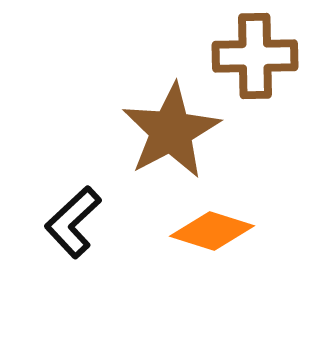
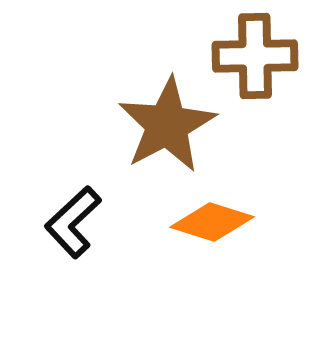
brown star: moved 4 px left, 6 px up
orange diamond: moved 9 px up
